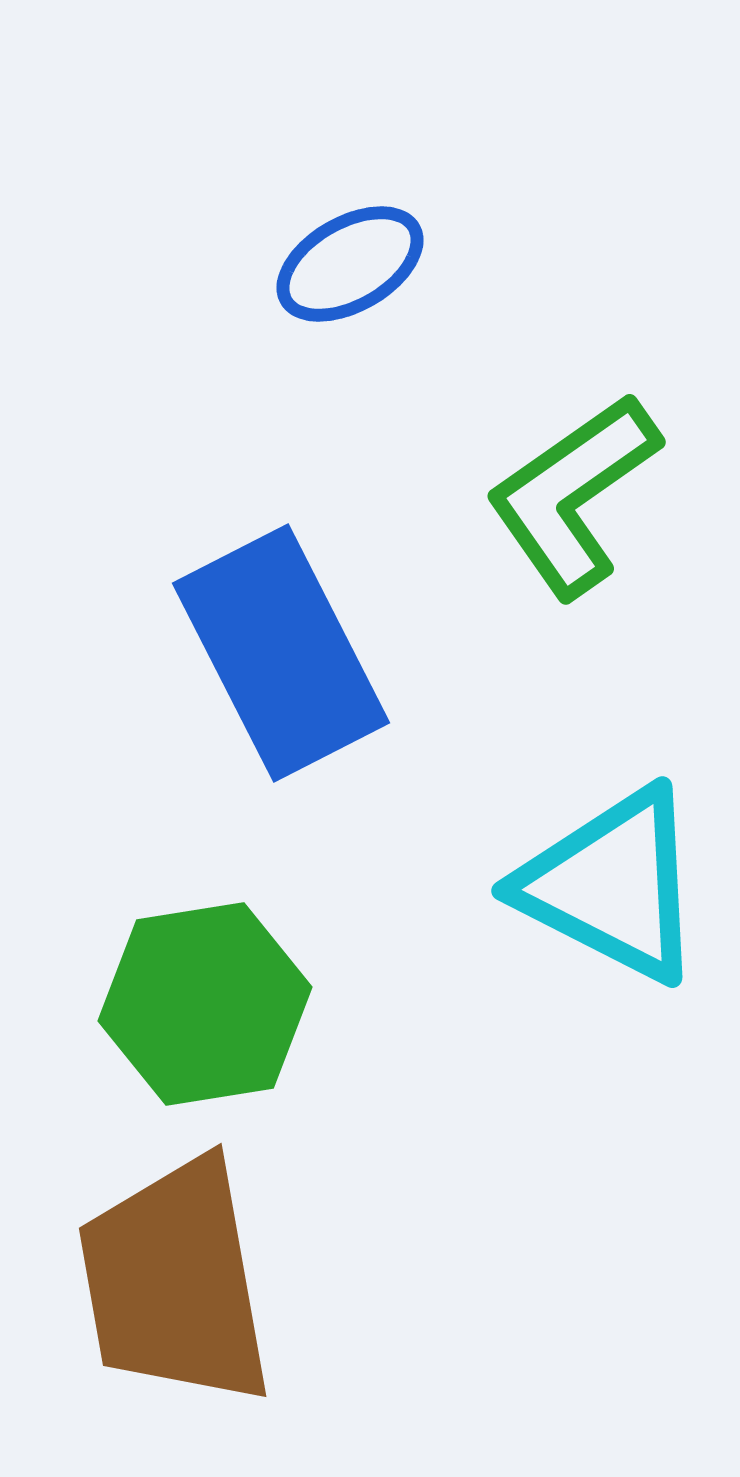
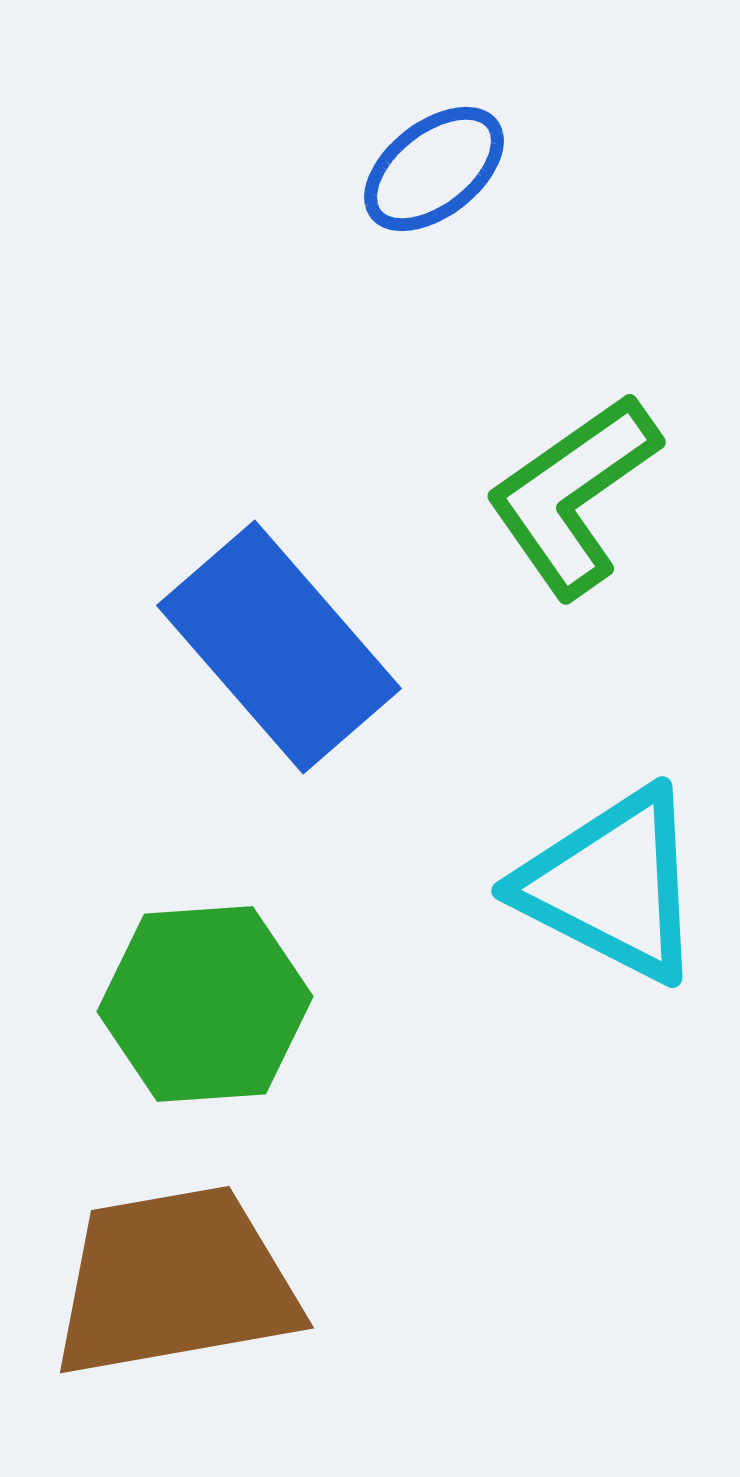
blue ellipse: moved 84 px right, 95 px up; rotated 8 degrees counterclockwise
blue rectangle: moved 2 px left, 6 px up; rotated 14 degrees counterclockwise
green hexagon: rotated 5 degrees clockwise
brown trapezoid: rotated 90 degrees clockwise
